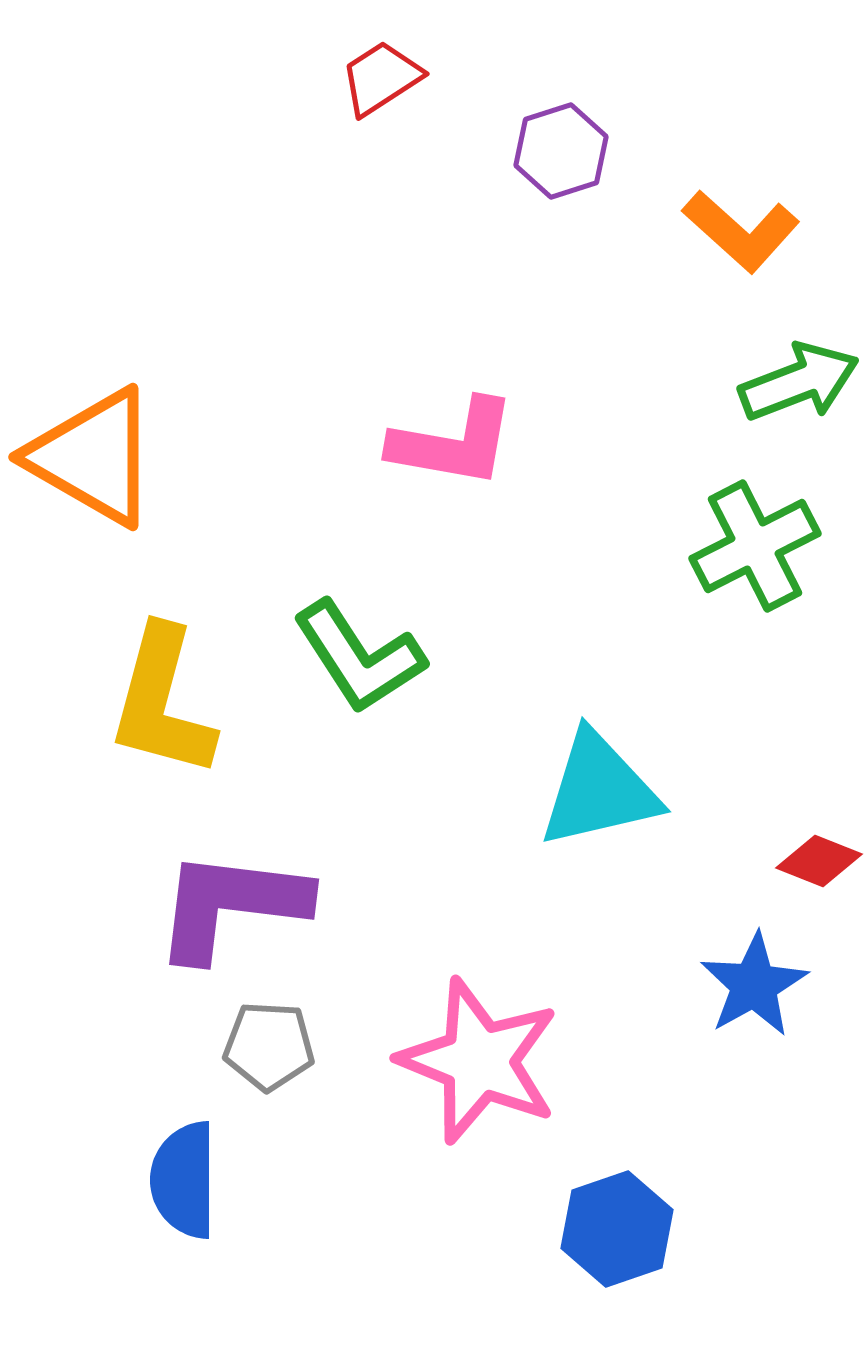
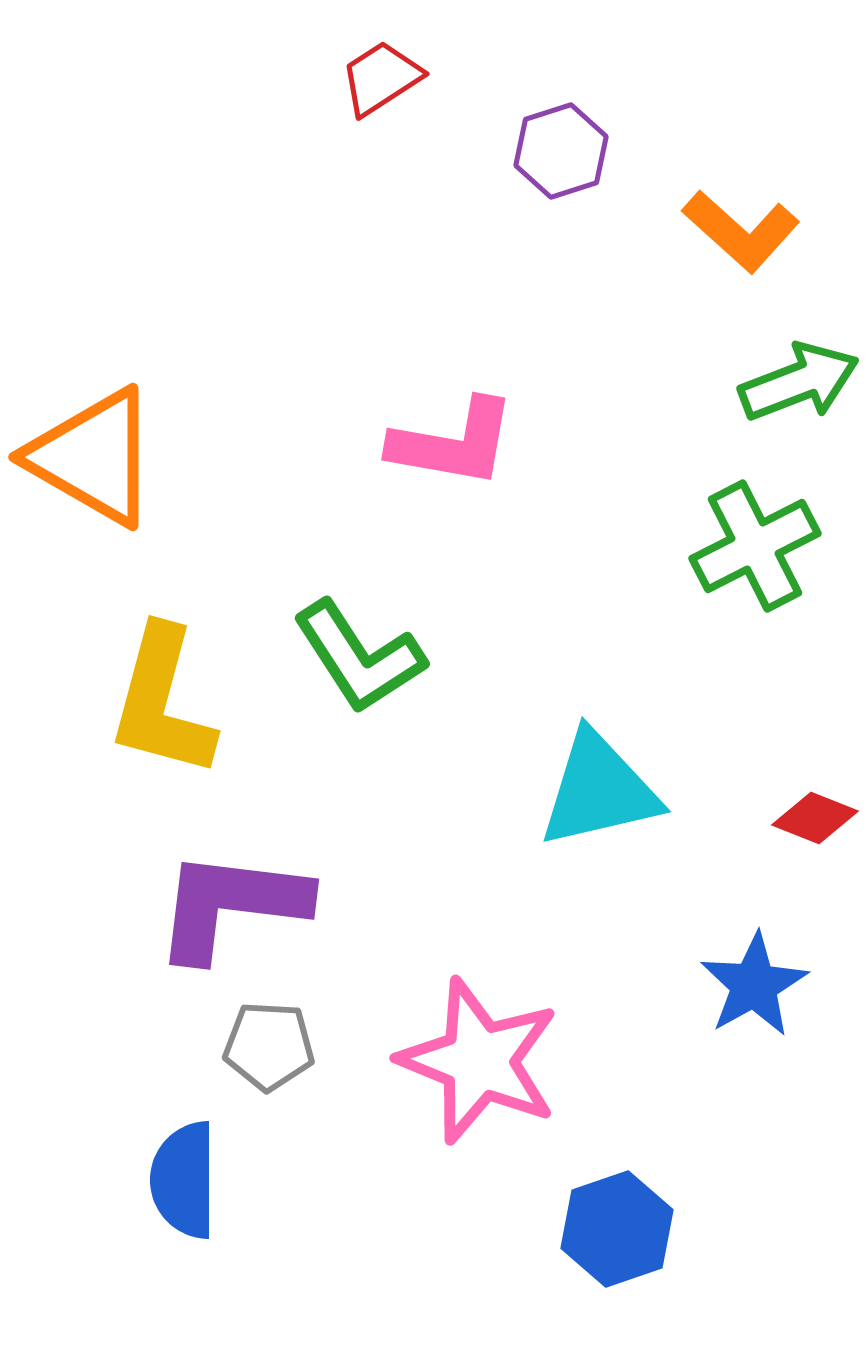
red diamond: moved 4 px left, 43 px up
